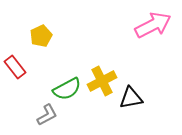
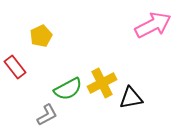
yellow cross: moved 2 px down
green semicircle: moved 1 px right
